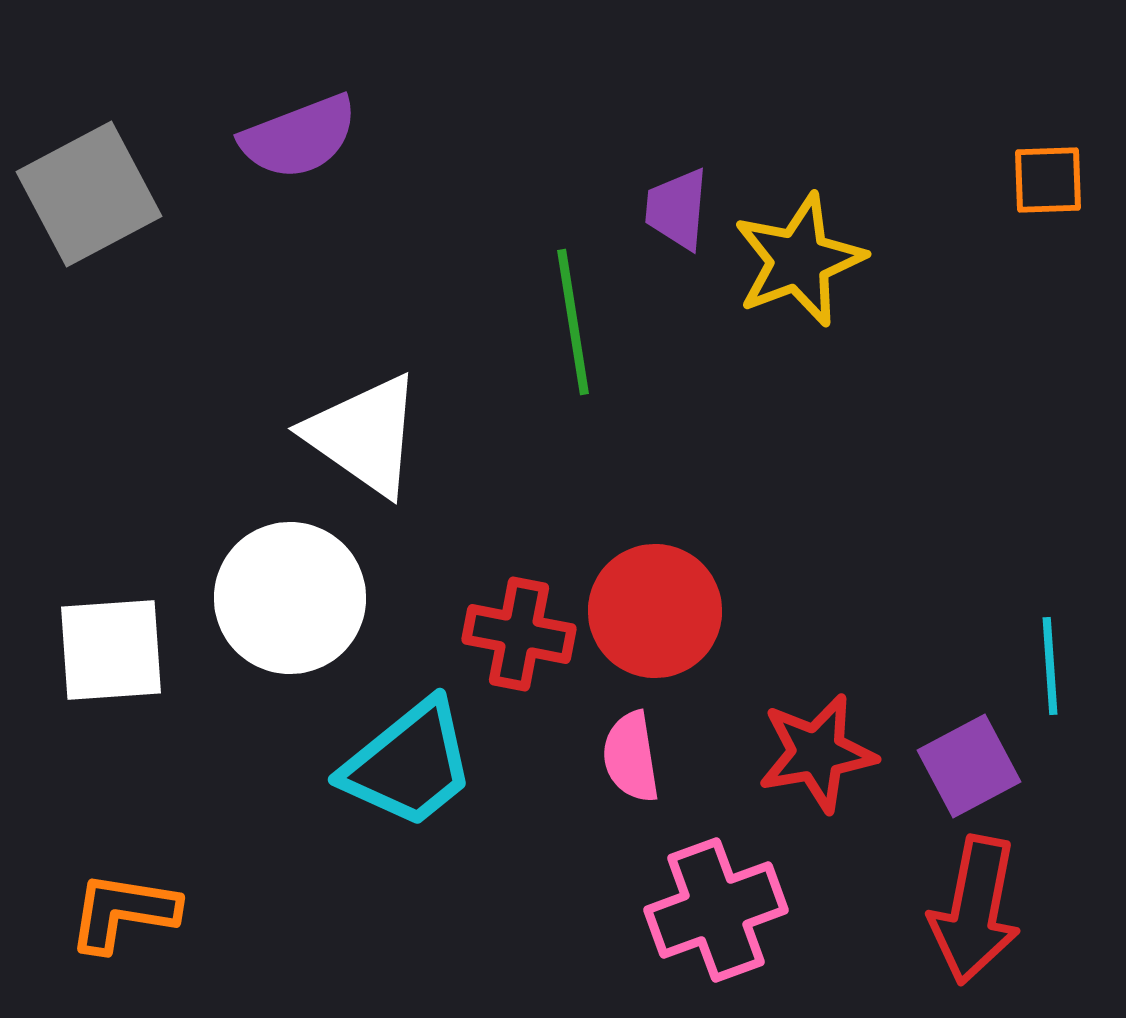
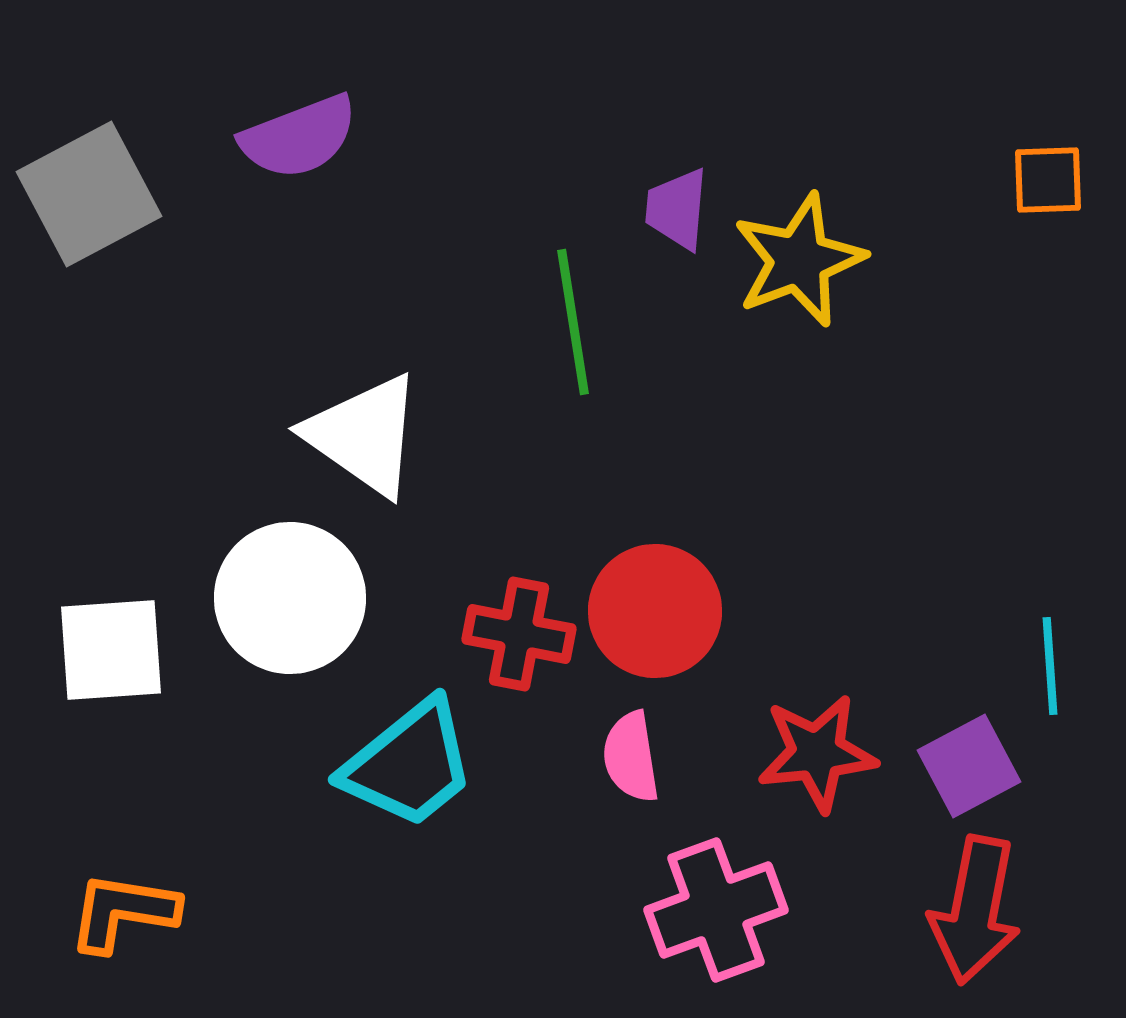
red star: rotated 4 degrees clockwise
